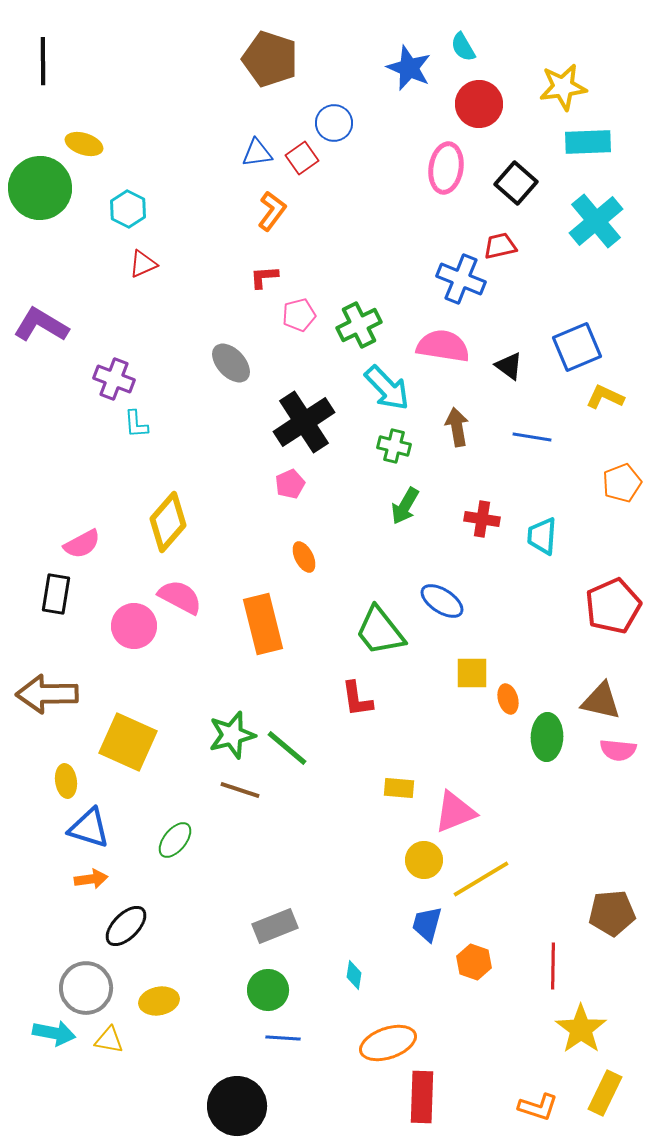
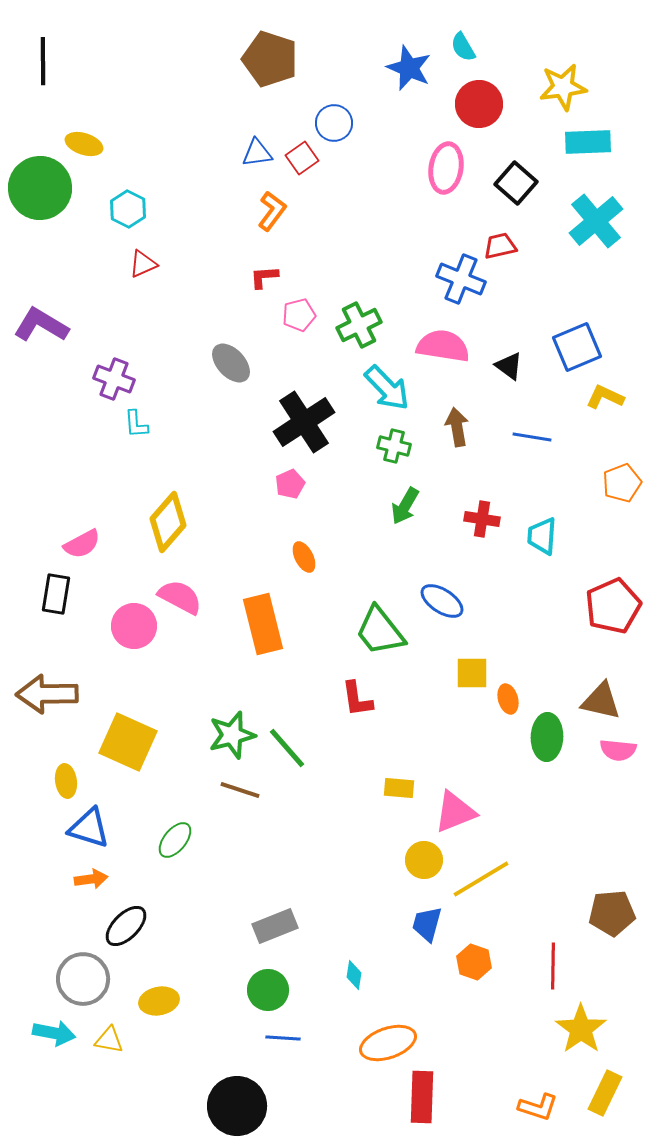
green line at (287, 748): rotated 9 degrees clockwise
gray circle at (86, 988): moved 3 px left, 9 px up
